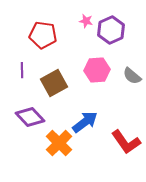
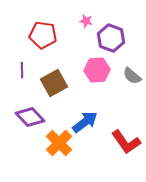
purple hexagon: moved 8 px down; rotated 16 degrees counterclockwise
